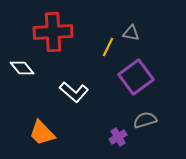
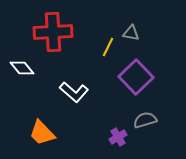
purple square: rotated 8 degrees counterclockwise
